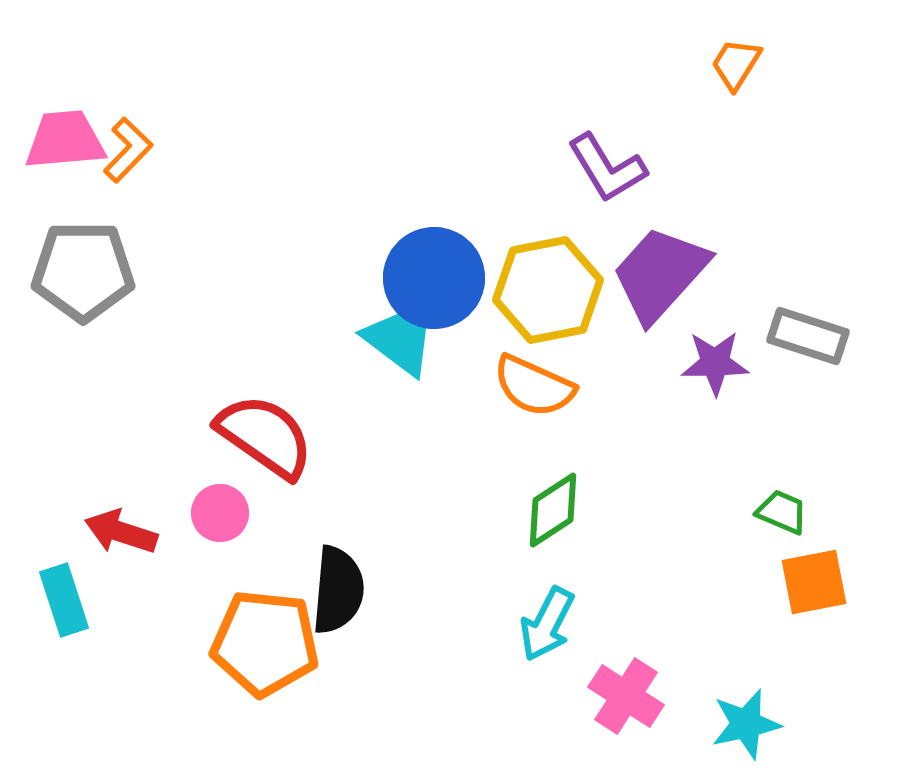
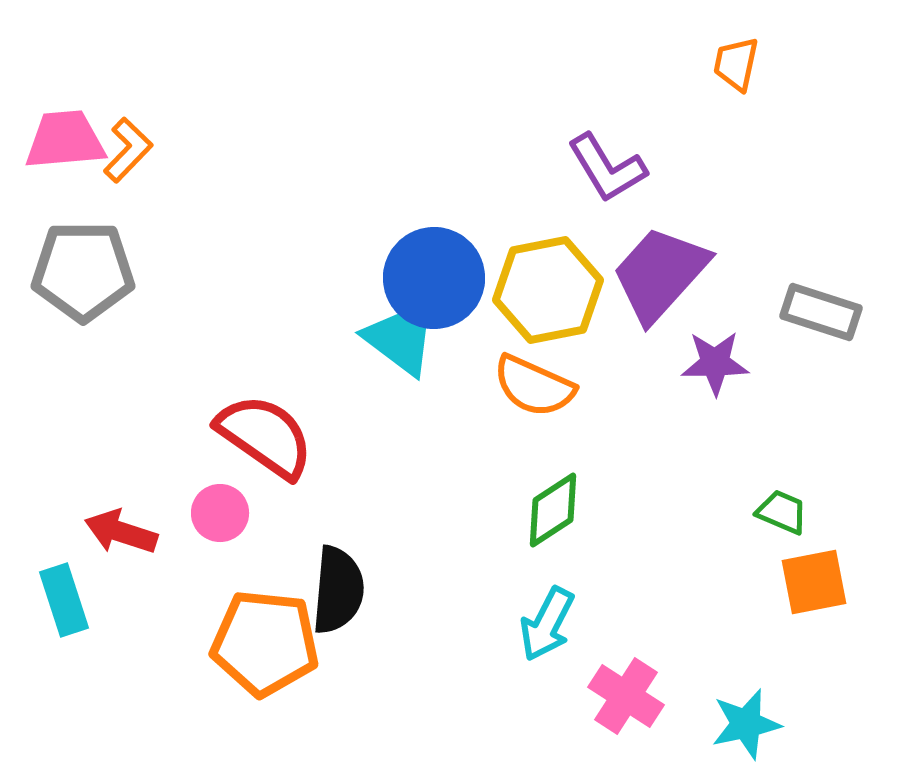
orange trapezoid: rotated 20 degrees counterclockwise
gray rectangle: moved 13 px right, 24 px up
